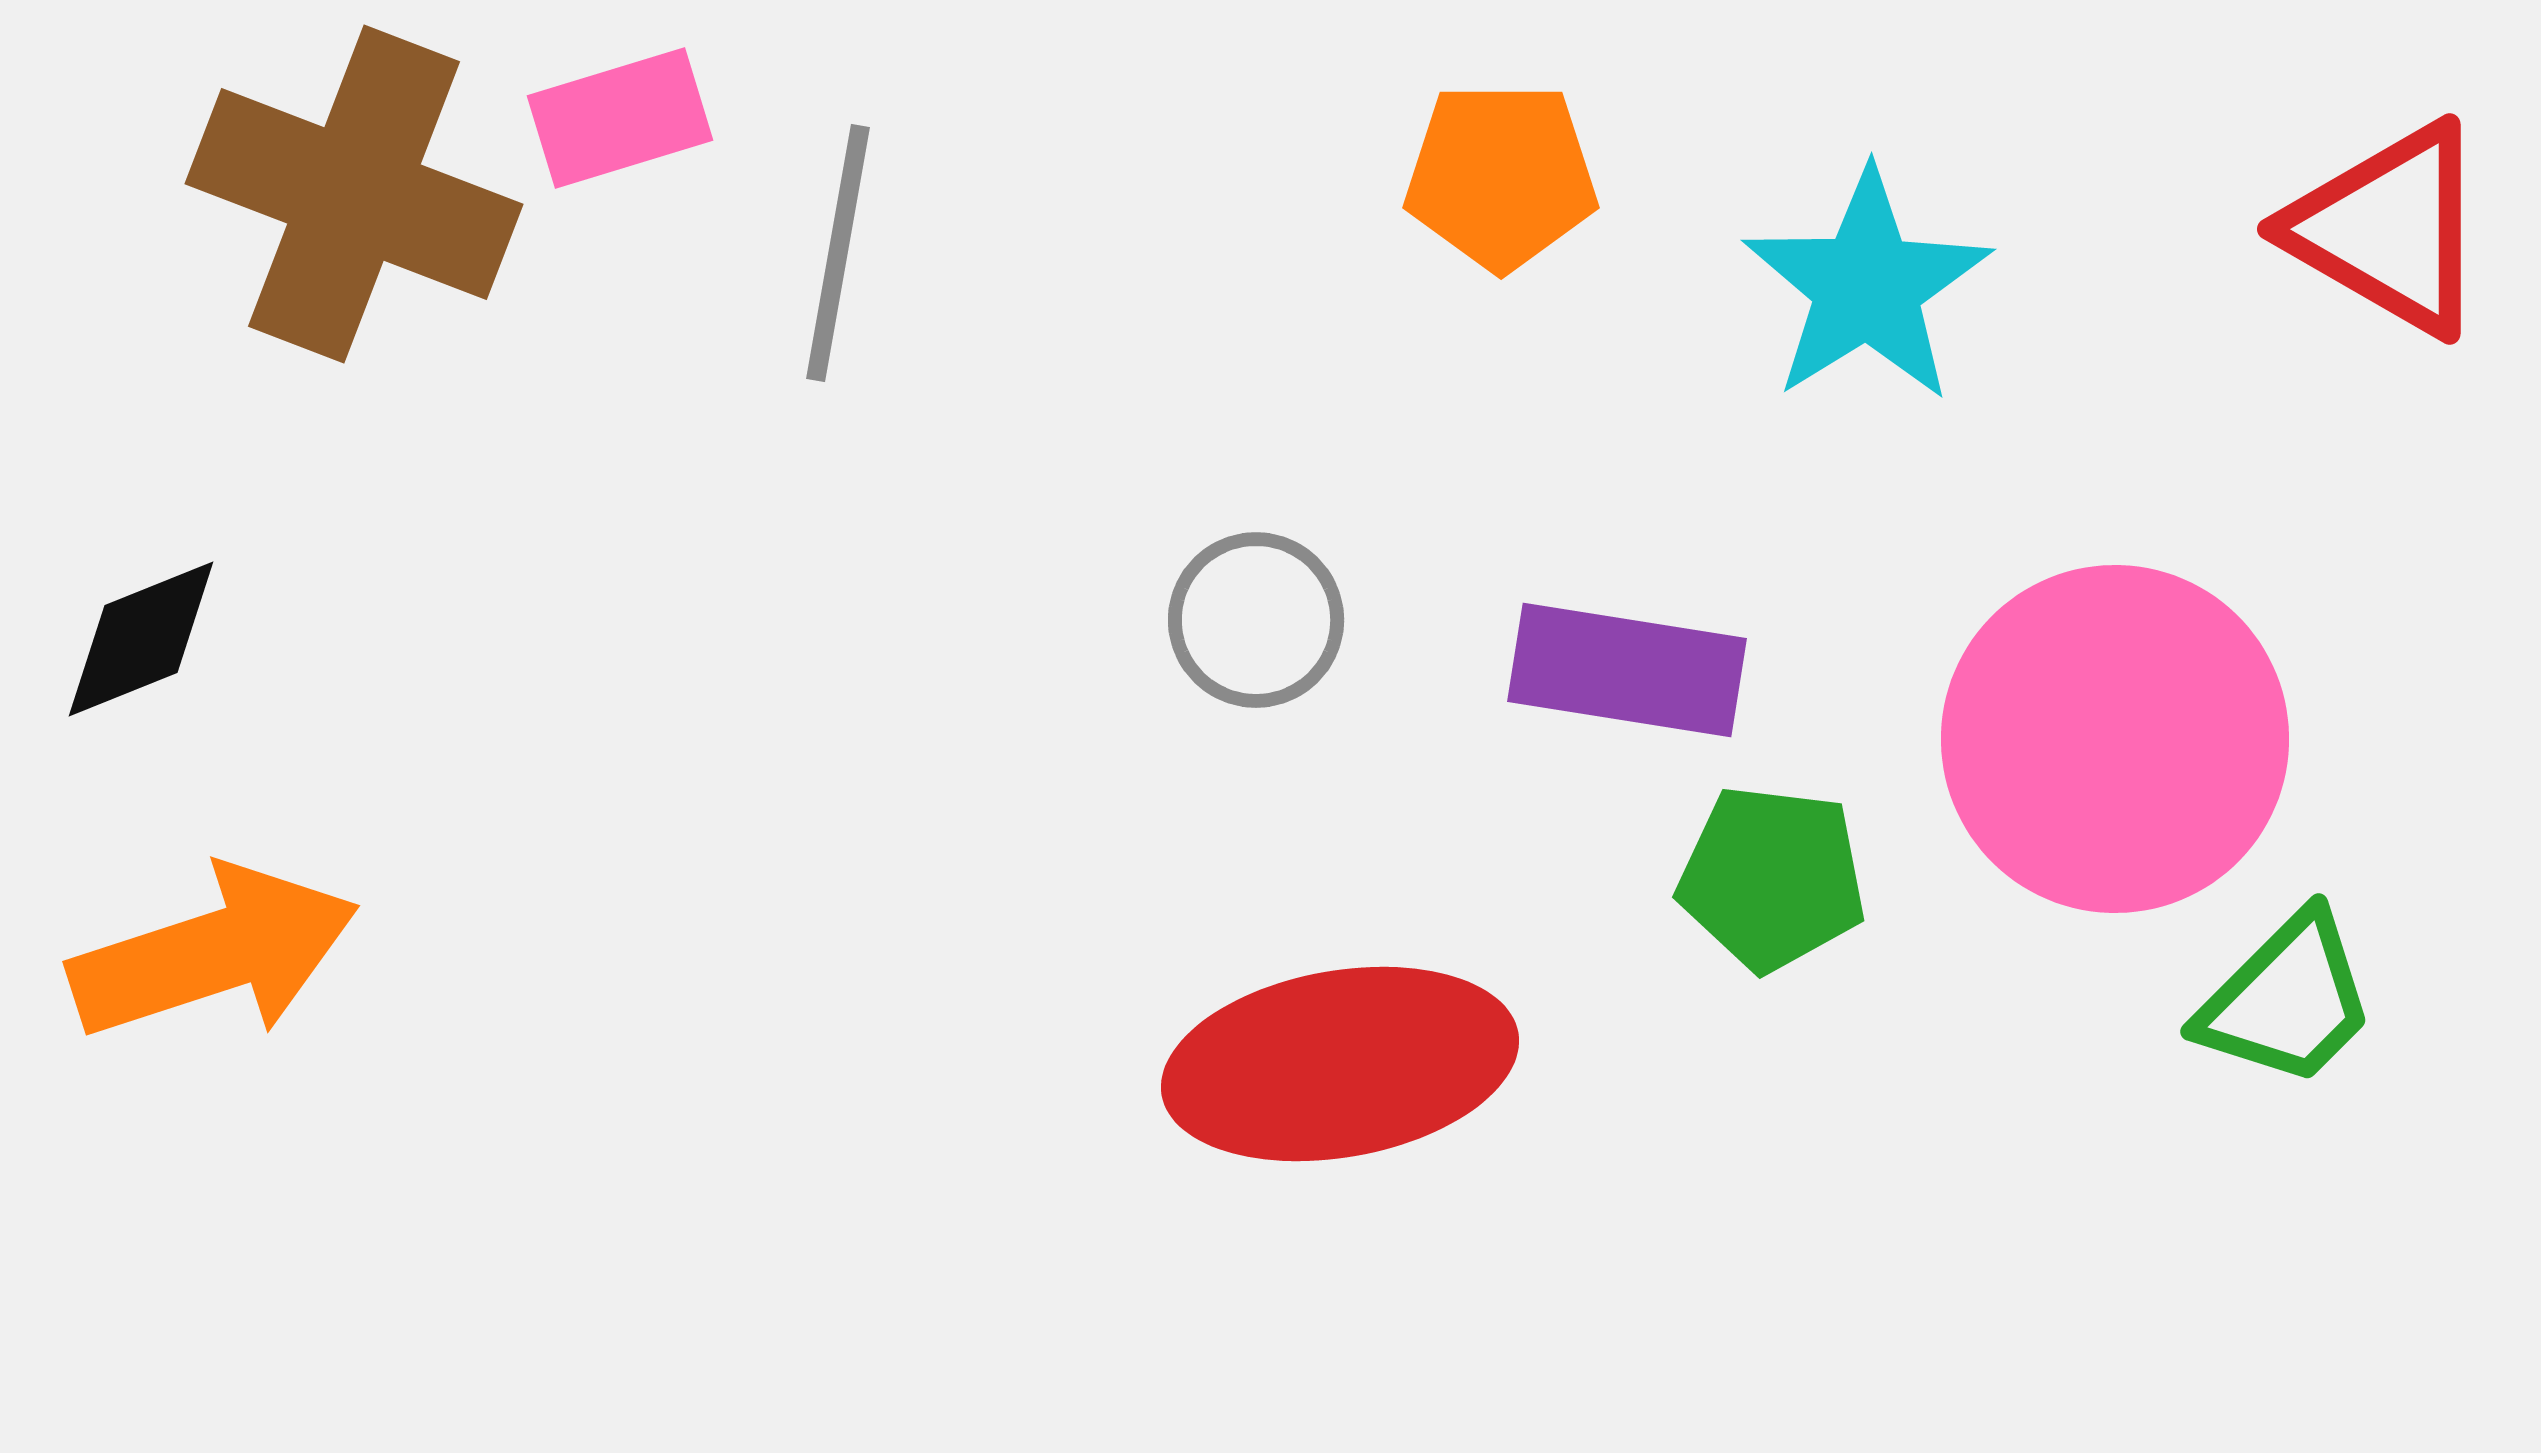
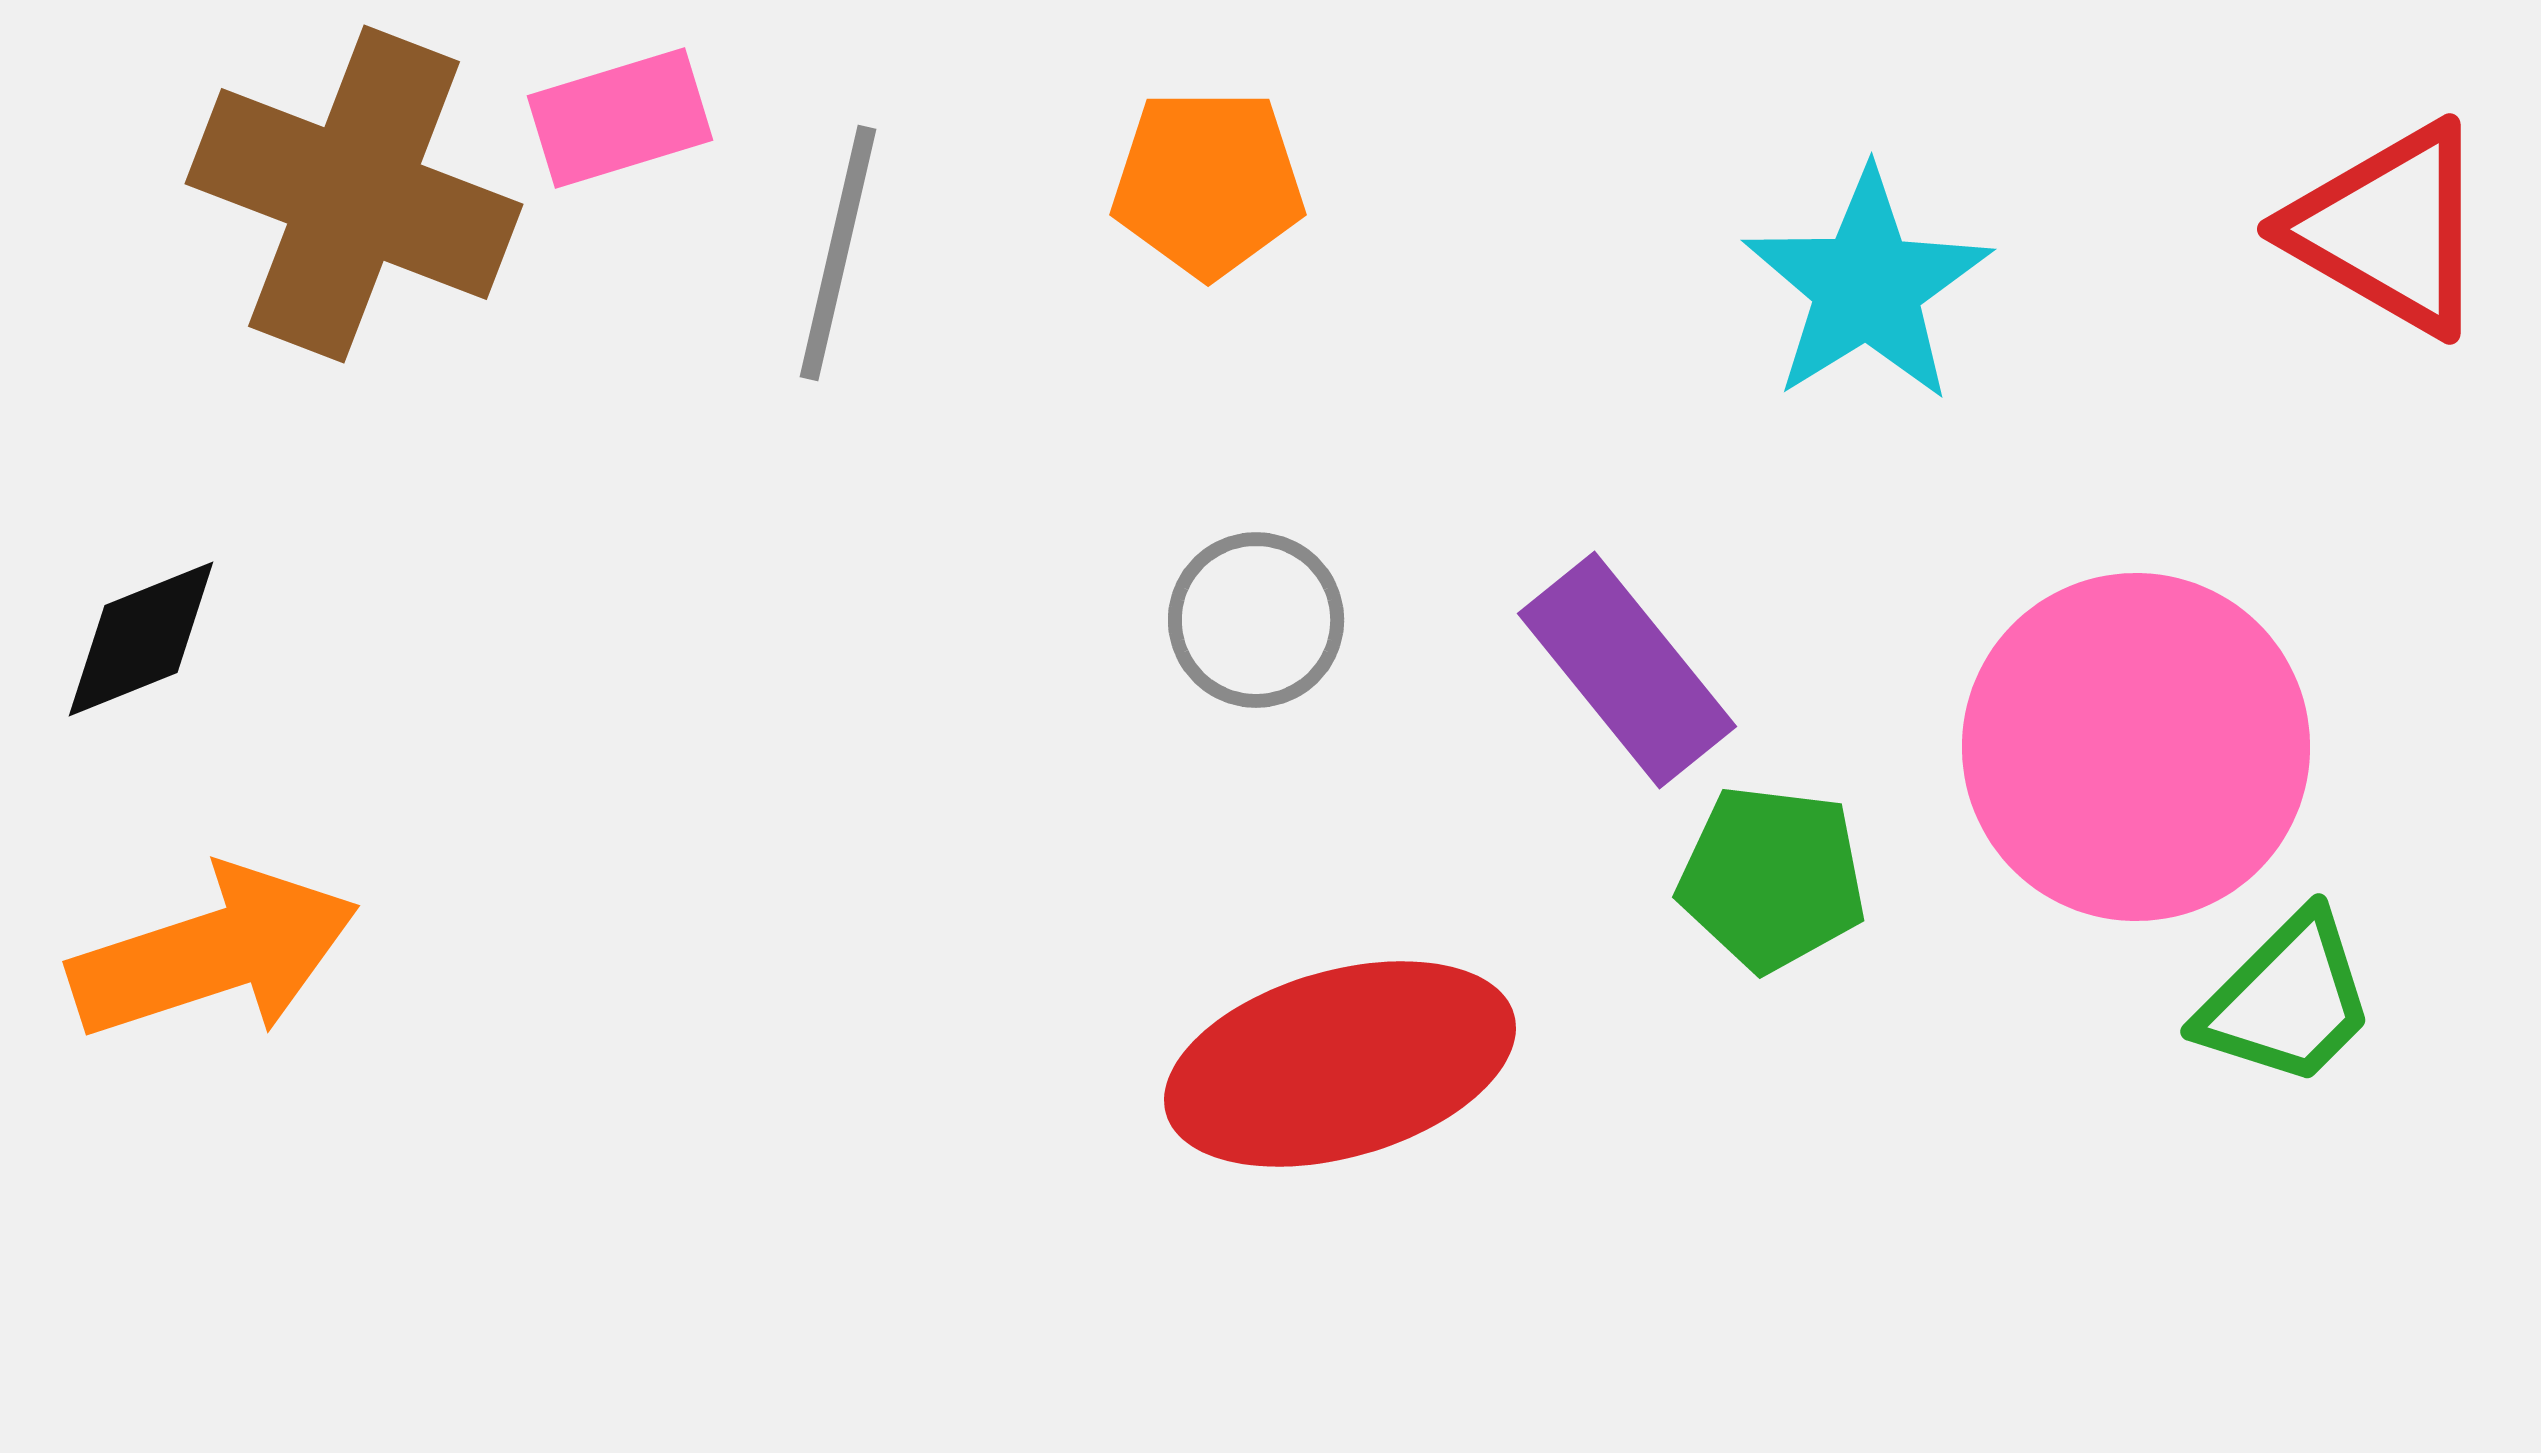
orange pentagon: moved 293 px left, 7 px down
gray line: rotated 3 degrees clockwise
purple rectangle: rotated 42 degrees clockwise
pink circle: moved 21 px right, 8 px down
red ellipse: rotated 6 degrees counterclockwise
